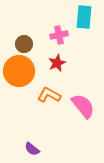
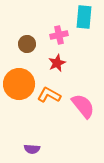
brown circle: moved 3 px right
orange circle: moved 13 px down
purple semicircle: rotated 35 degrees counterclockwise
